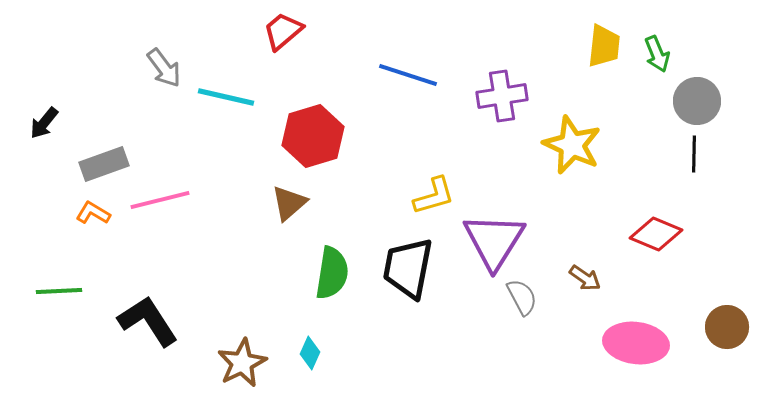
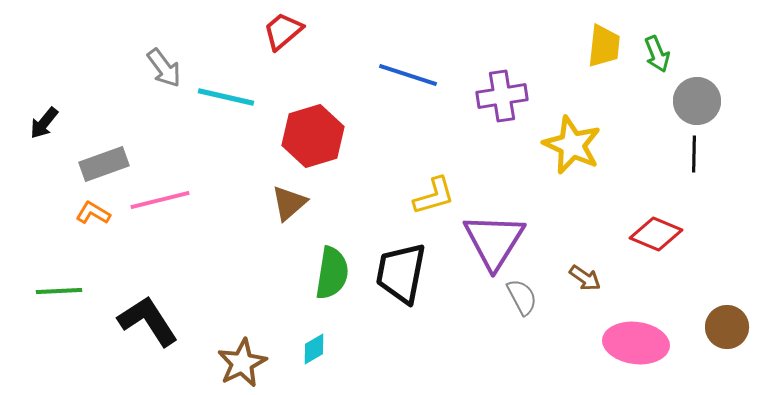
black trapezoid: moved 7 px left, 5 px down
cyan diamond: moved 4 px right, 4 px up; rotated 36 degrees clockwise
